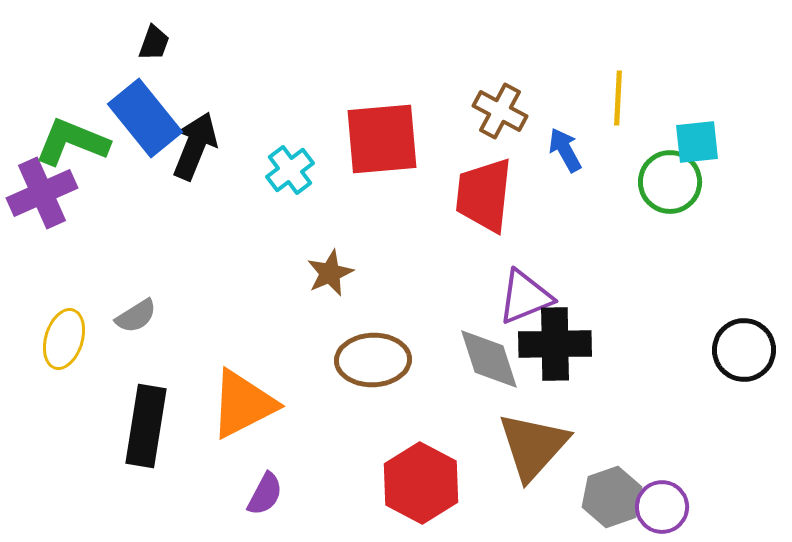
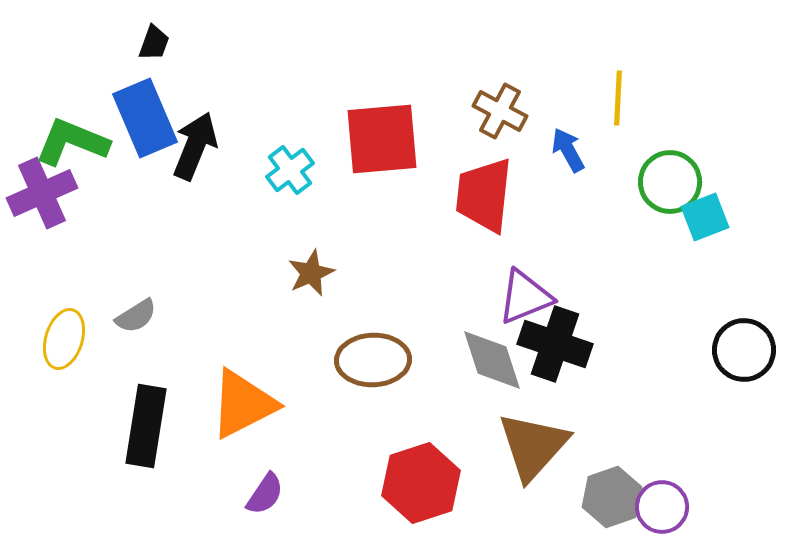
blue rectangle: rotated 16 degrees clockwise
cyan square: moved 8 px right, 75 px down; rotated 15 degrees counterclockwise
blue arrow: moved 3 px right
brown star: moved 19 px left
black cross: rotated 20 degrees clockwise
gray diamond: moved 3 px right, 1 px down
red hexagon: rotated 14 degrees clockwise
purple semicircle: rotated 6 degrees clockwise
